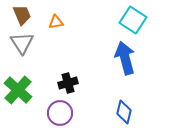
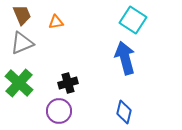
gray triangle: rotated 40 degrees clockwise
green cross: moved 1 px right, 7 px up
purple circle: moved 1 px left, 2 px up
